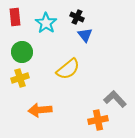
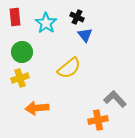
yellow semicircle: moved 1 px right, 1 px up
orange arrow: moved 3 px left, 2 px up
